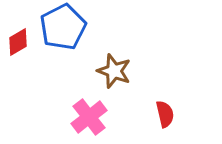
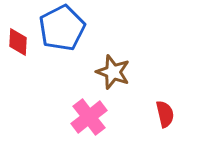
blue pentagon: moved 1 px left, 1 px down
red diamond: rotated 56 degrees counterclockwise
brown star: moved 1 px left, 1 px down
